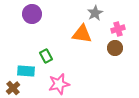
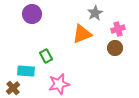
orange triangle: rotated 30 degrees counterclockwise
